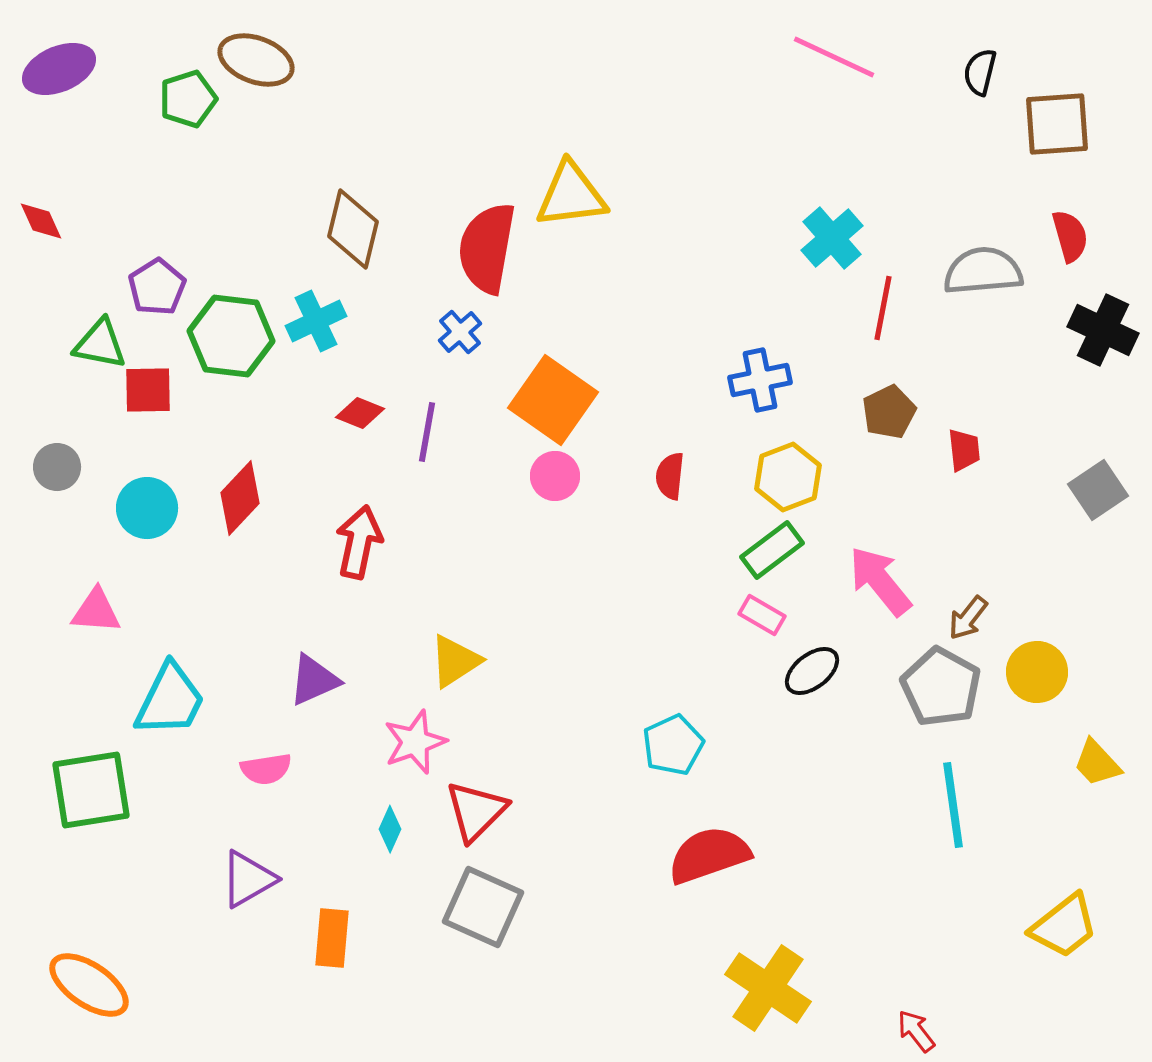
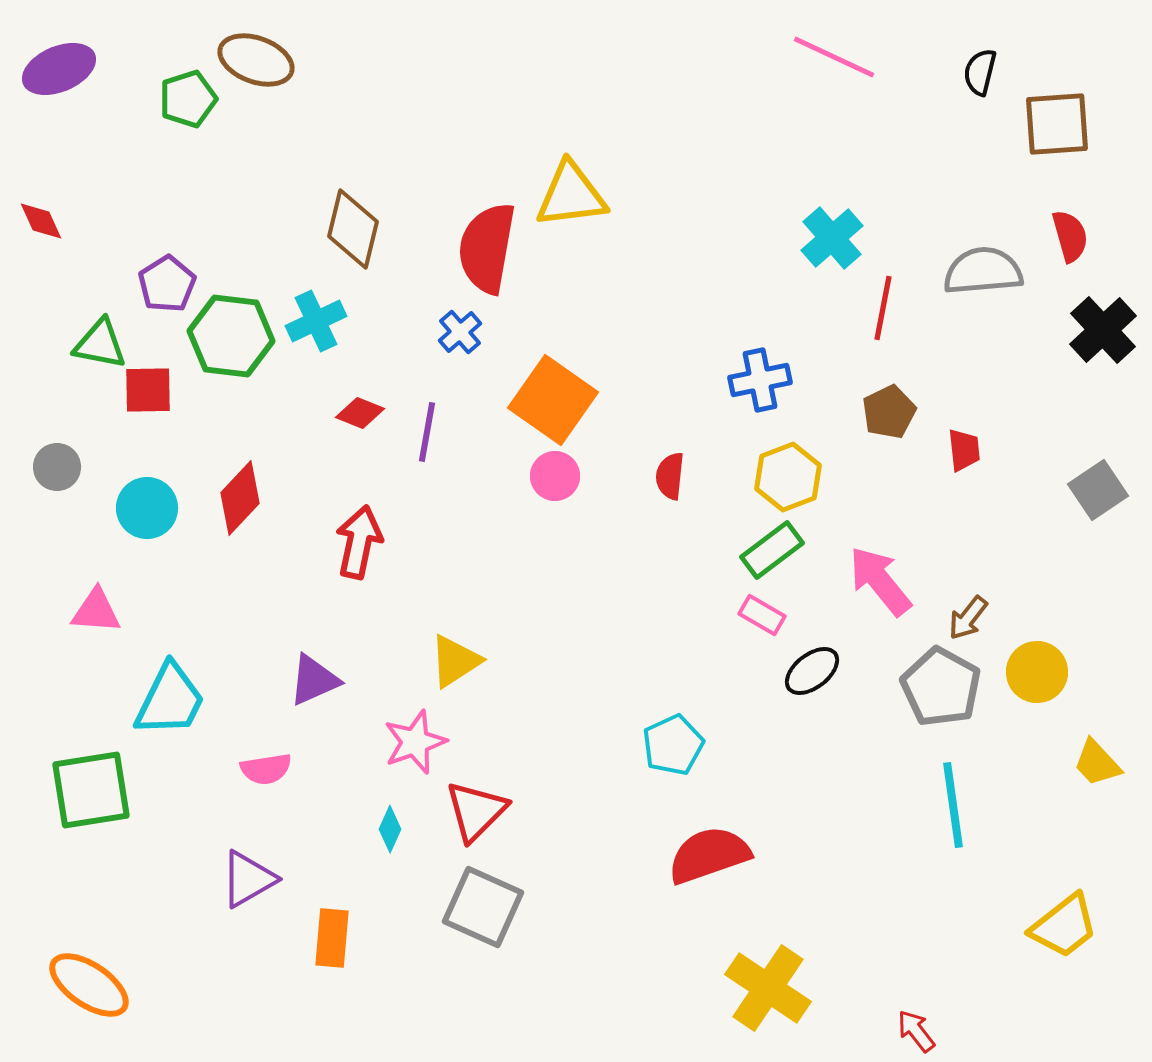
purple pentagon at (157, 287): moved 10 px right, 3 px up
black cross at (1103, 330): rotated 22 degrees clockwise
